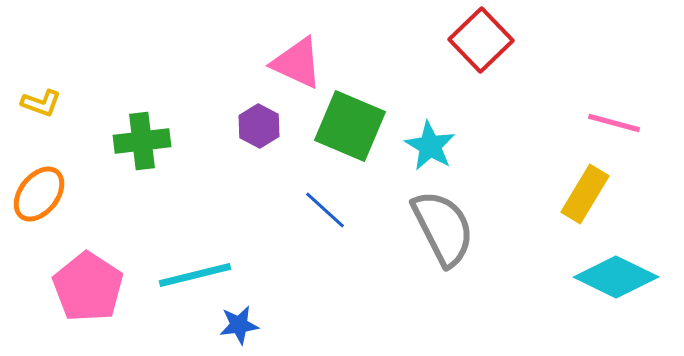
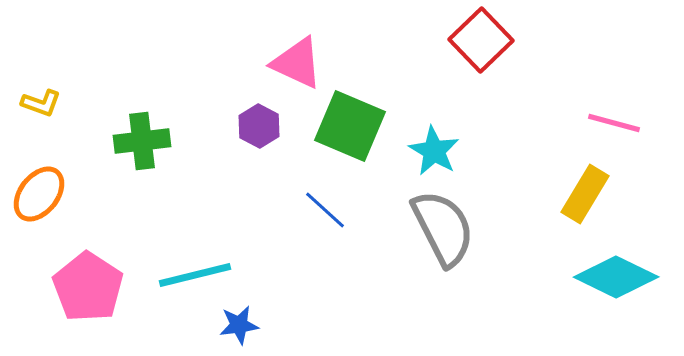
cyan star: moved 4 px right, 5 px down
